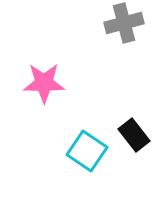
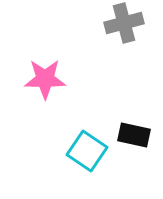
pink star: moved 1 px right, 4 px up
black rectangle: rotated 40 degrees counterclockwise
